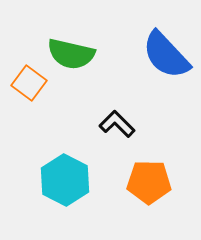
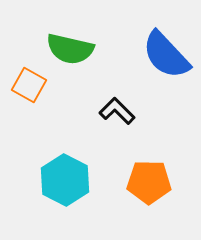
green semicircle: moved 1 px left, 5 px up
orange square: moved 2 px down; rotated 8 degrees counterclockwise
black L-shape: moved 13 px up
